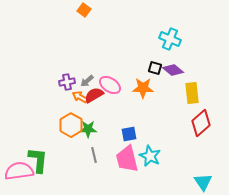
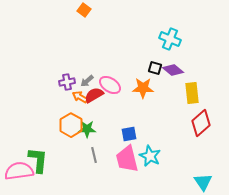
green star: moved 1 px left
